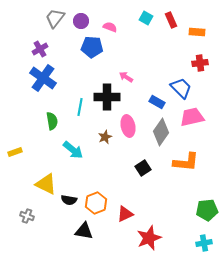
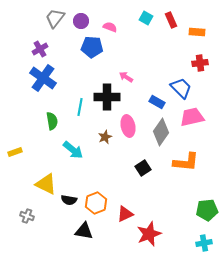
red star: moved 4 px up
